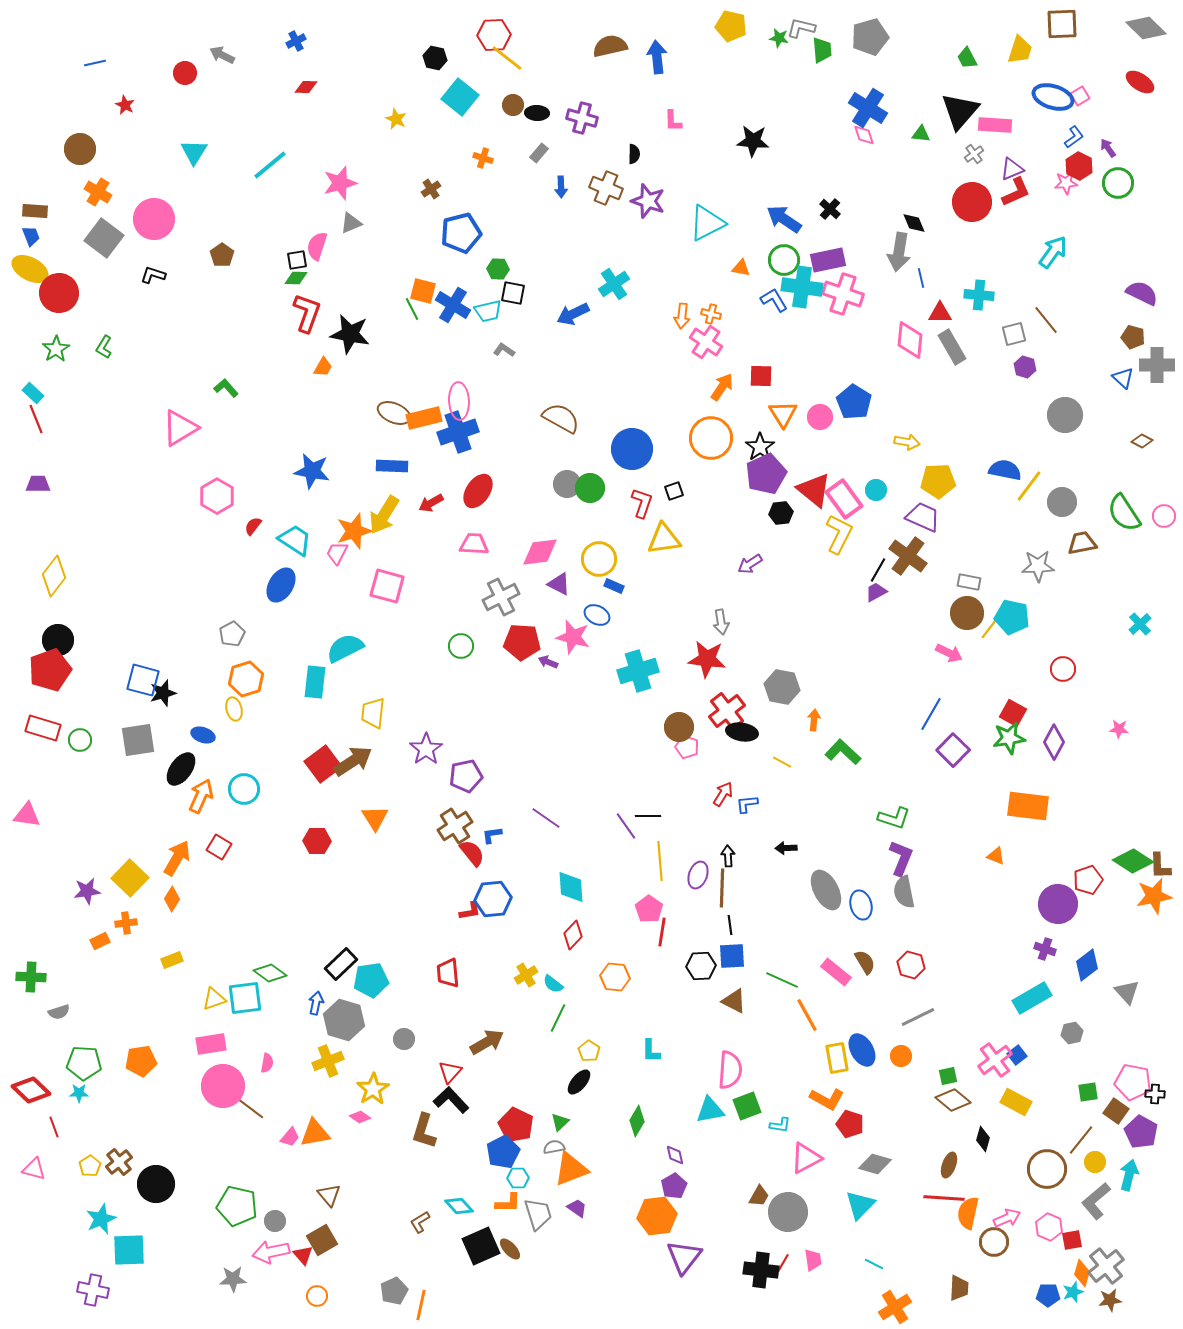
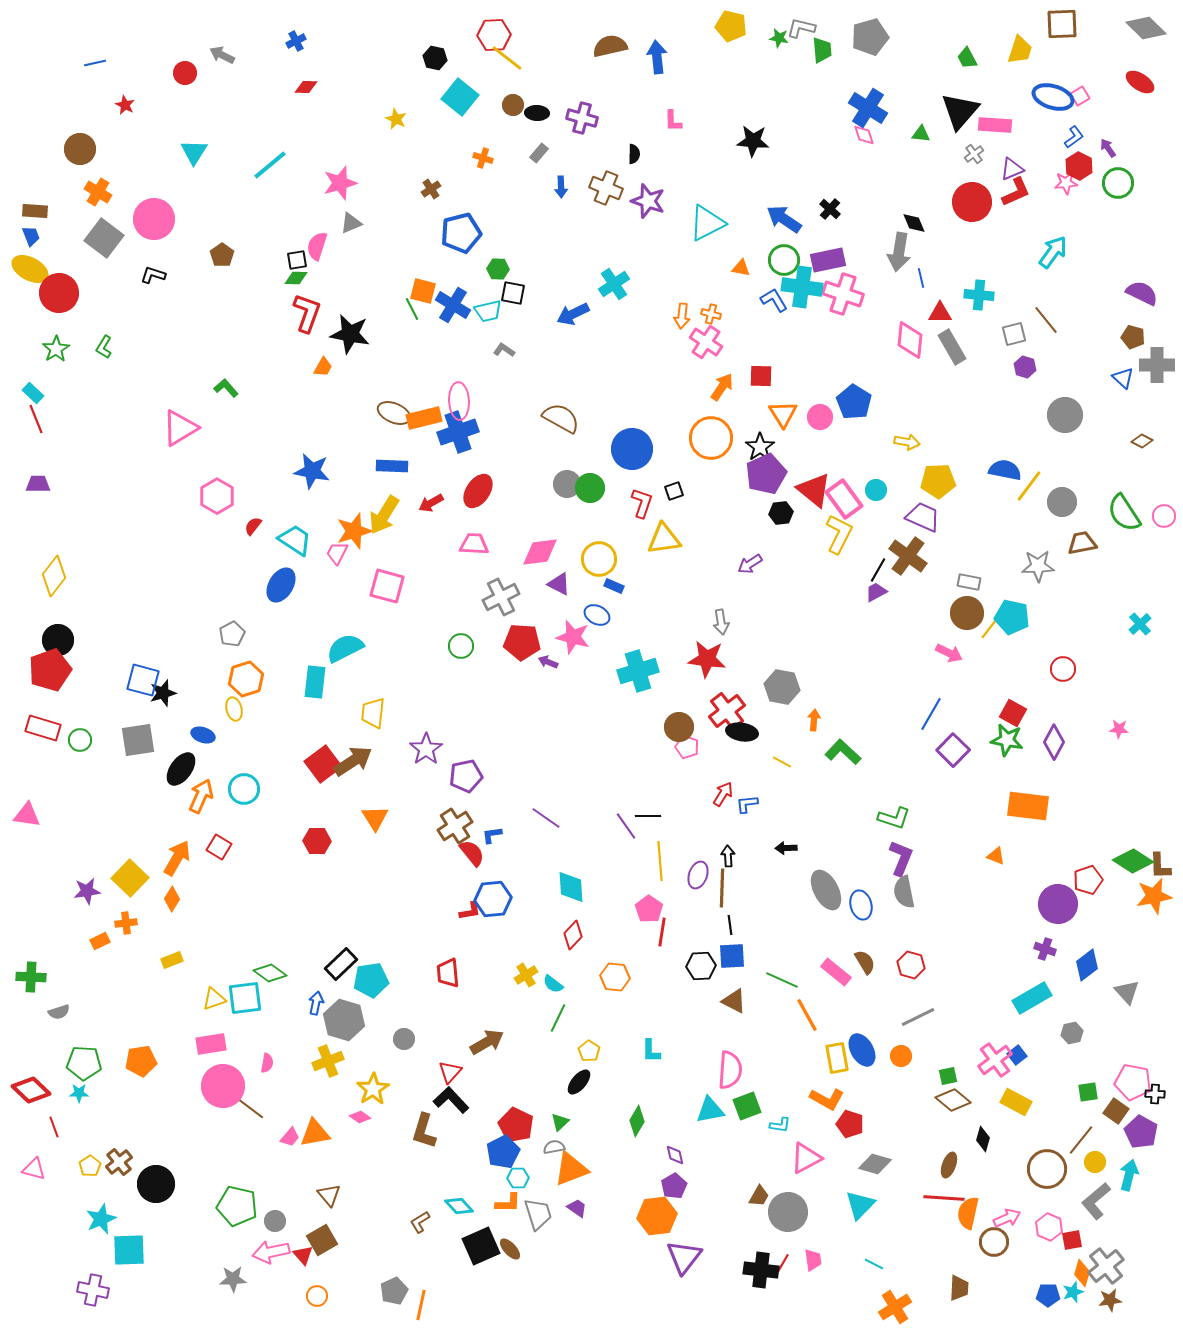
green star at (1009, 738): moved 2 px left, 2 px down; rotated 20 degrees clockwise
